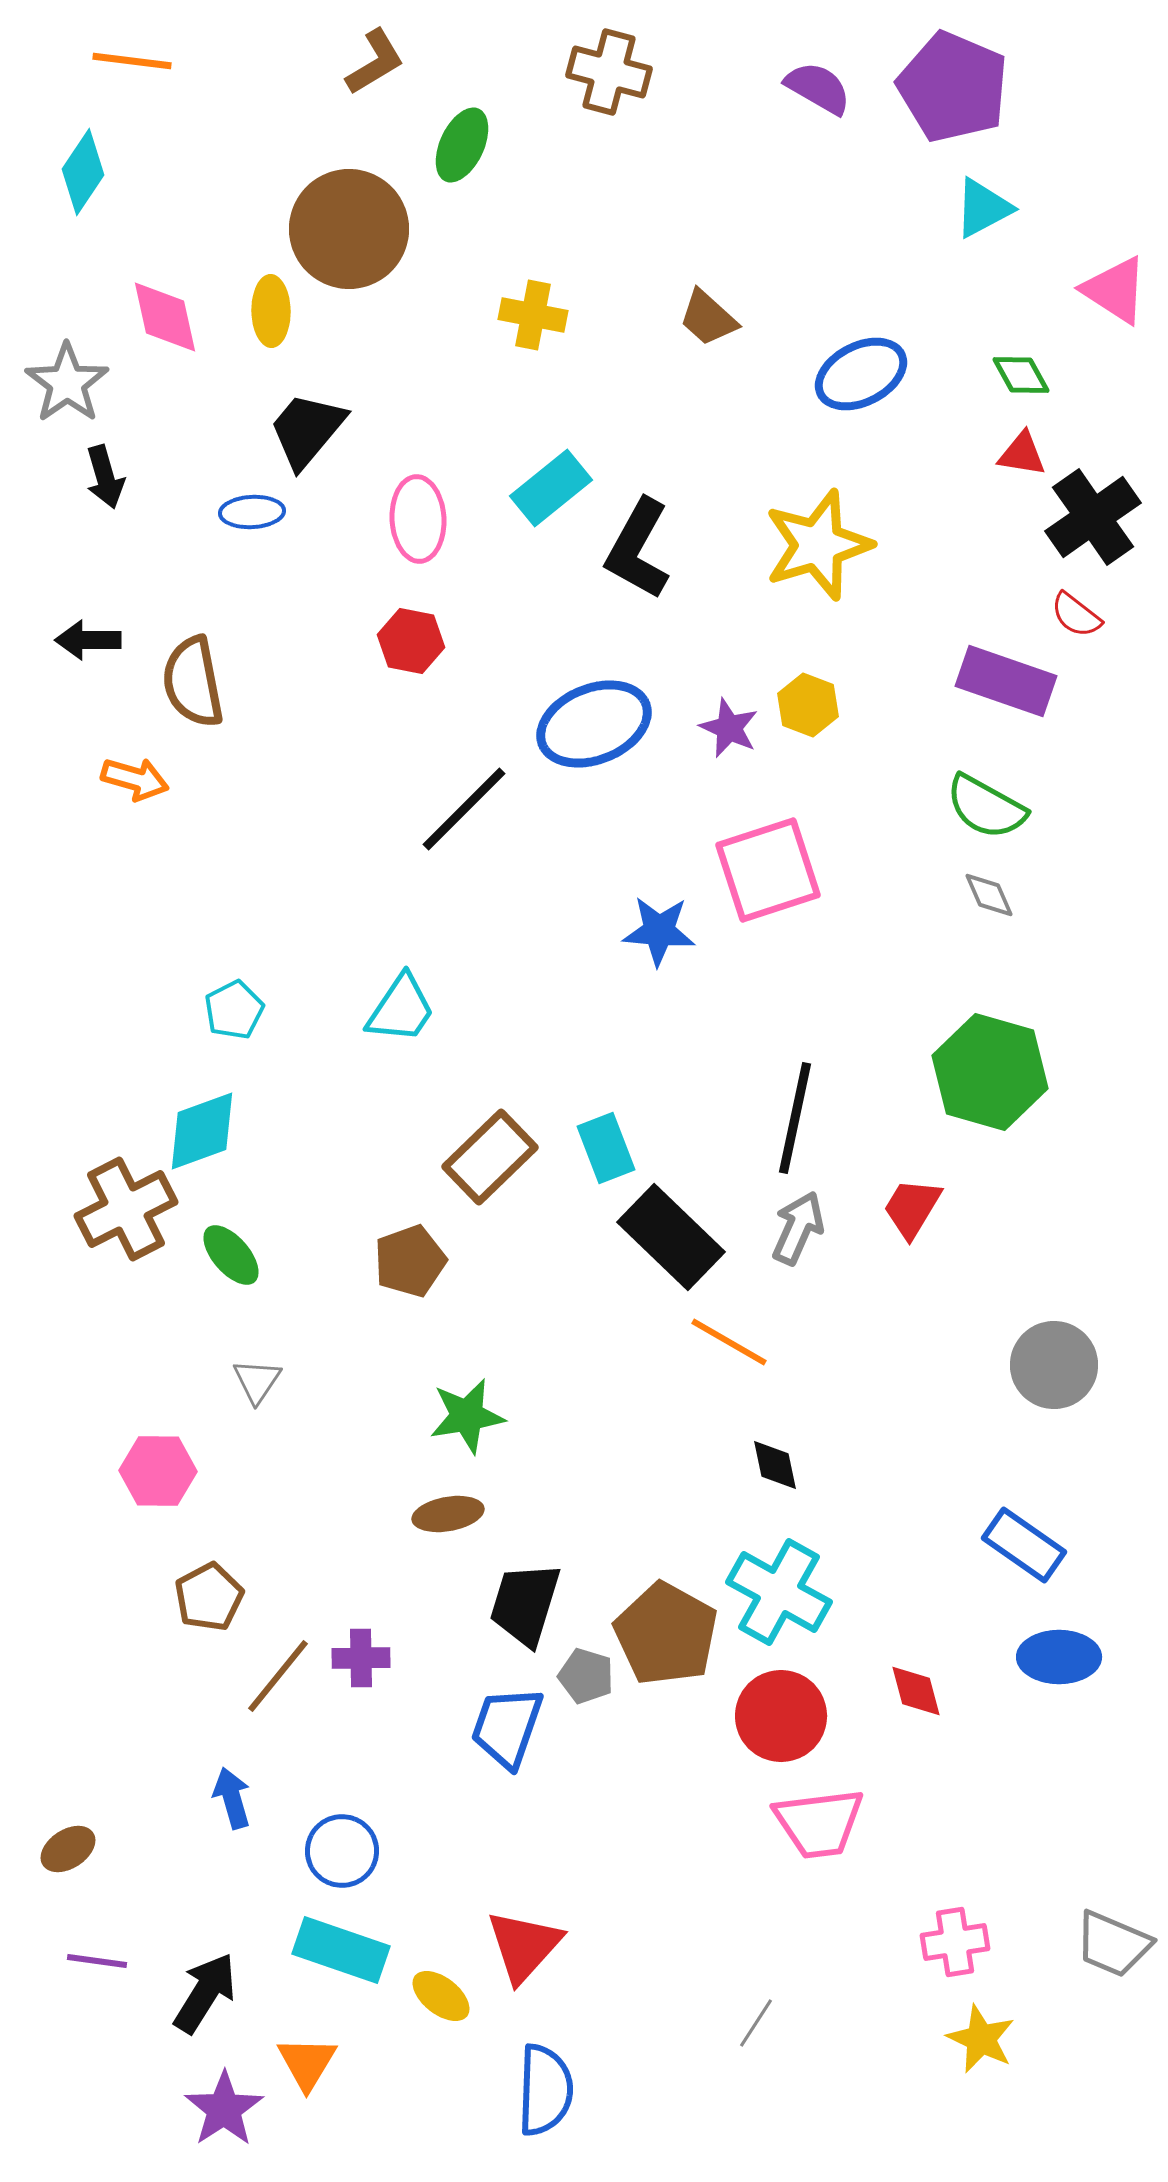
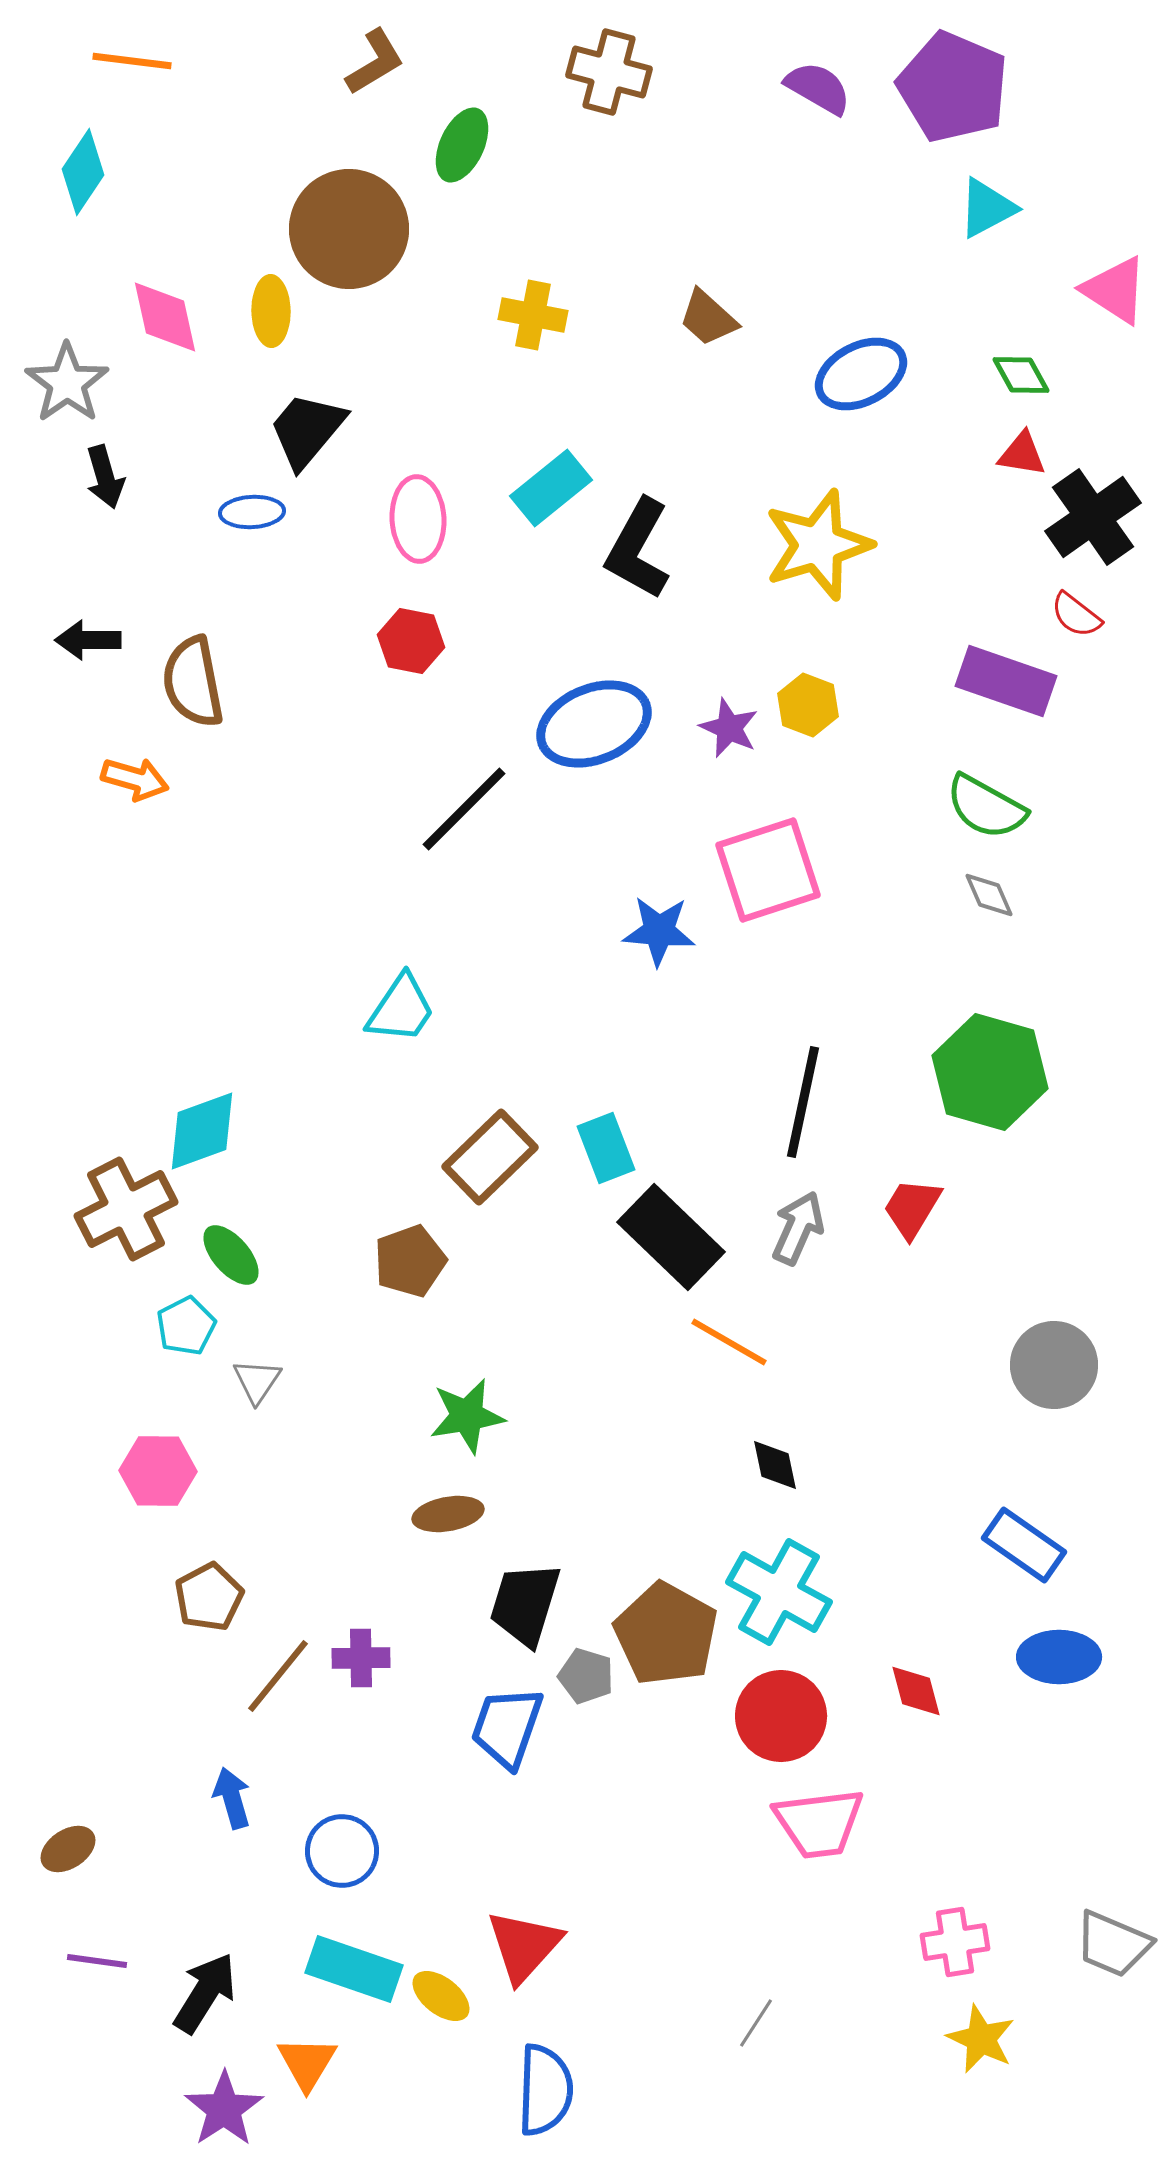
cyan triangle at (983, 208): moved 4 px right
cyan pentagon at (234, 1010): moved 48 px left, 316 px down
black line at (795, 1118): moved 8 px right, 16 px up
cyan rectangle at (341, 1950): moved 13 px right, 19 px down
